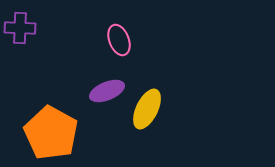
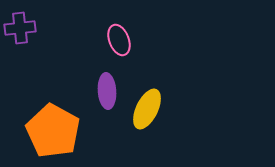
purple cross: rotated 8 degrees counterclockwise
purple ellipse: rotated 72 degrees counterclockwise
orange pentagon: moved 2 px right, 2 px up
